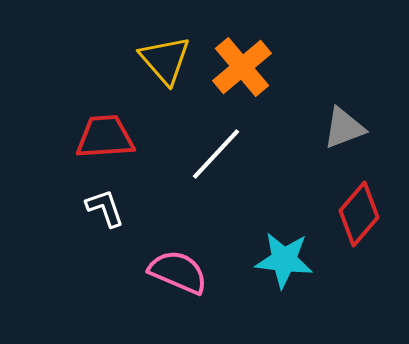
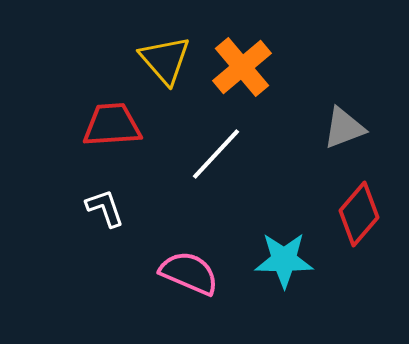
red trapezoid: moved 7 px right, 12 px up
cyan star: rotated 6 degrees counterclockwise
pink semicircle: moved 11 px right, 1 px down
